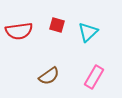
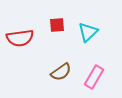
red square: rotated 21 degrees counterclockwise
red semicircle: moved 1 px right, 7 px down
brown semicircle: moved 12 px right, 4 px up
